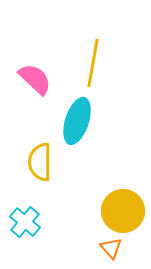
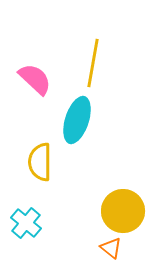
cyan ellipse: moved 1 px up
cyan cross: moved 1 px right, 1 px down
orange triangle: rotated 10 degrees counterclockwise
